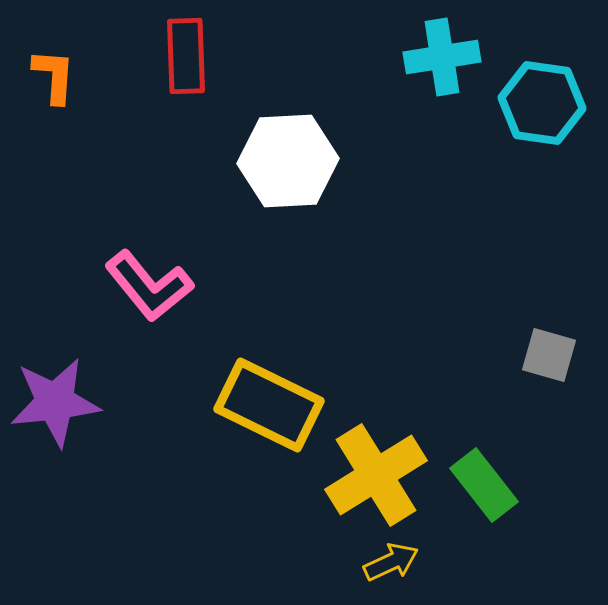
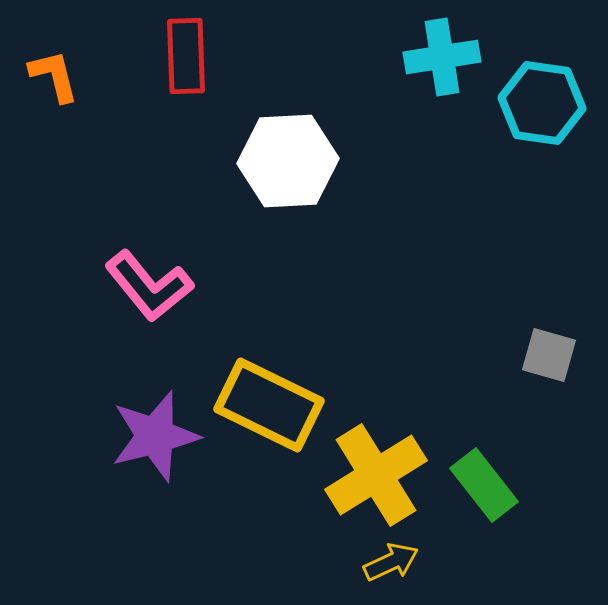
orange L-shape: rotated 18 degrees counterclockwise
purple star: moved 100 px right, 34 px down; rotated 8 degrees counterclockwise
